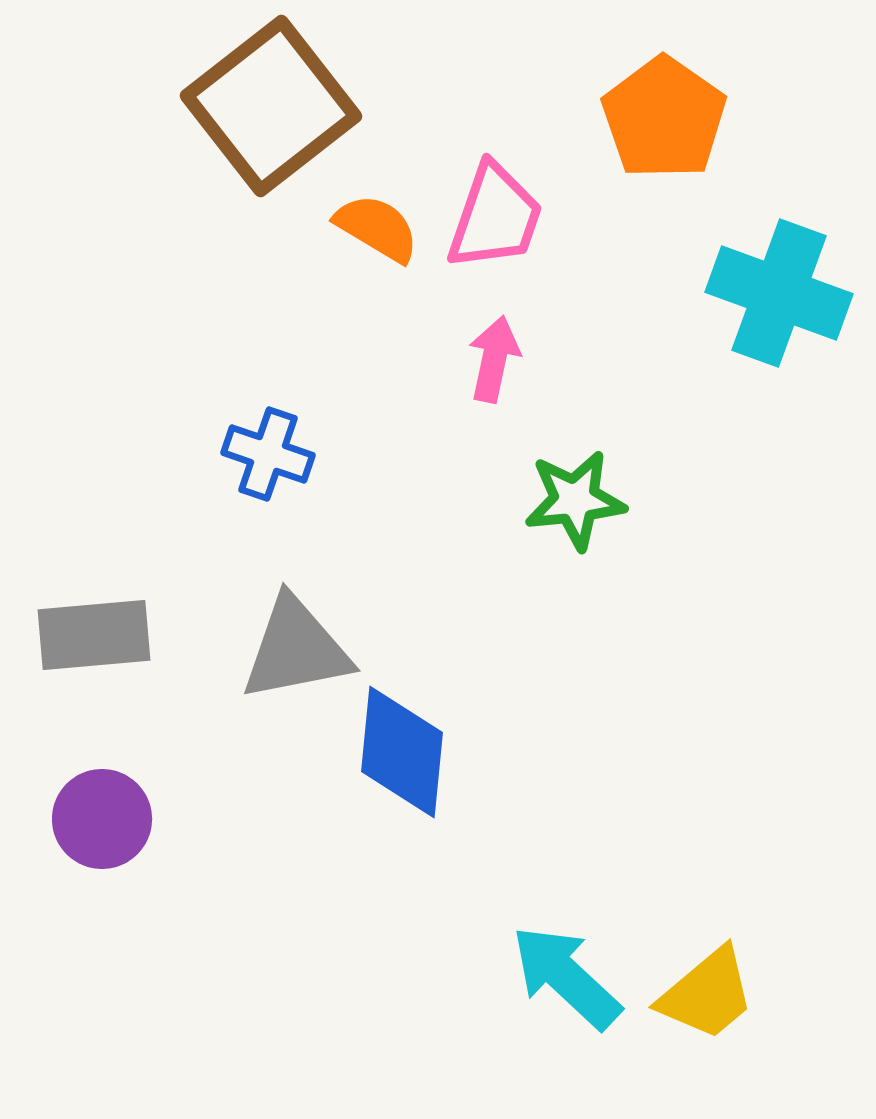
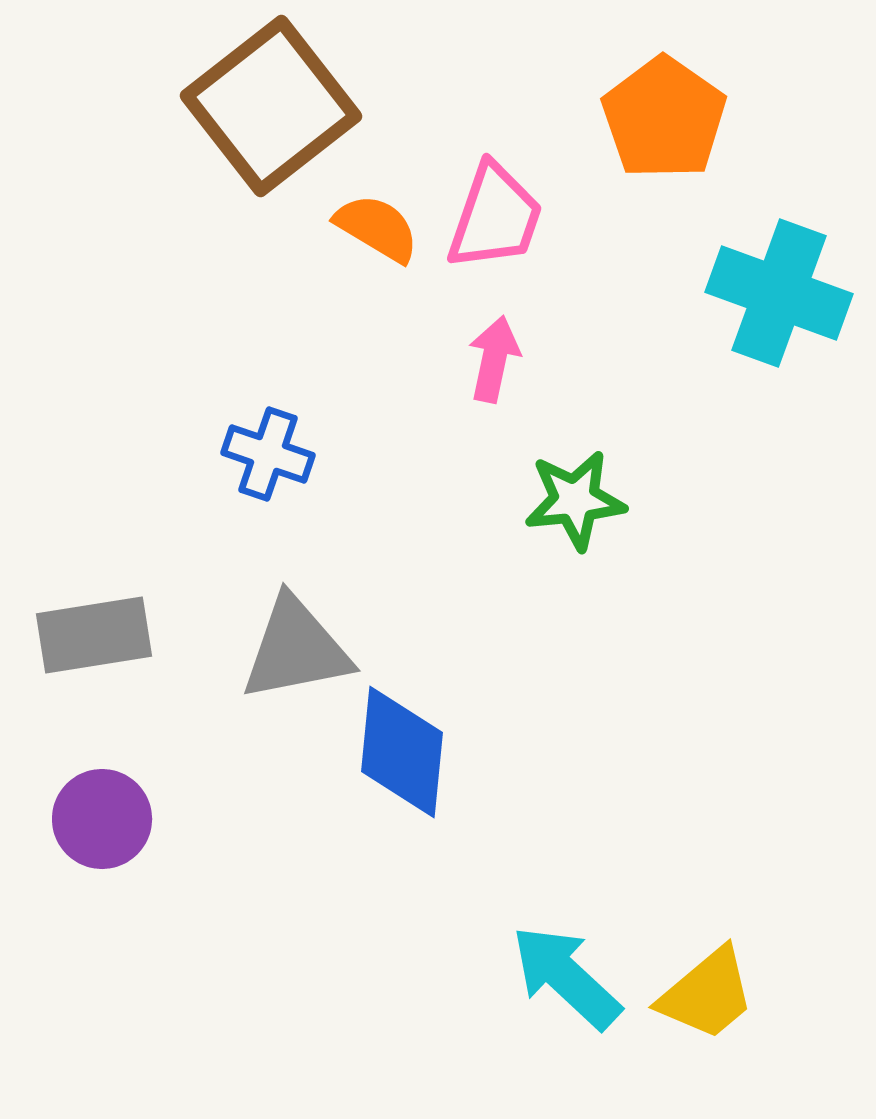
gray rectangle: rotated 4 degrees counterclockwise
